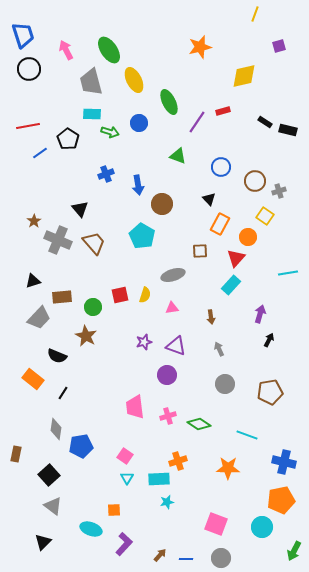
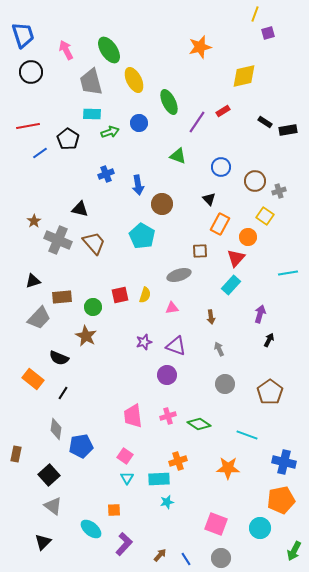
purple square at (279, 46): moved 11 px left, 13 px up
black circle at (29, 69): moved 2 px right, 3 px down
red rectangle at (223, 111): rotated 16 degrees counterclockwise
black rectangle at (288, 130): rotated 24 degrees counterclockwise
green arrow at (110, 132): rotated 36 degrees counterclockwise
black triangle at (80, 209): rotated 36 degrees counterclockwise
gray ellipse at (173, 275): moved 6 px right
black semicircle at (57, 356): moved 2 px right, 2 px down
brown pentagon at (270, 392): rotated 25 degrees counterclockwise
pink trapezoid at (135, 407): moved 2 px left, 9 px down
cyan circle at (262, 527): moved 2 px left, 1 px down
cyan ellipse at (91, 529): rotated 20 degrees clockwise
blue line at (186, 559): rotated 56 degrees clockwise
